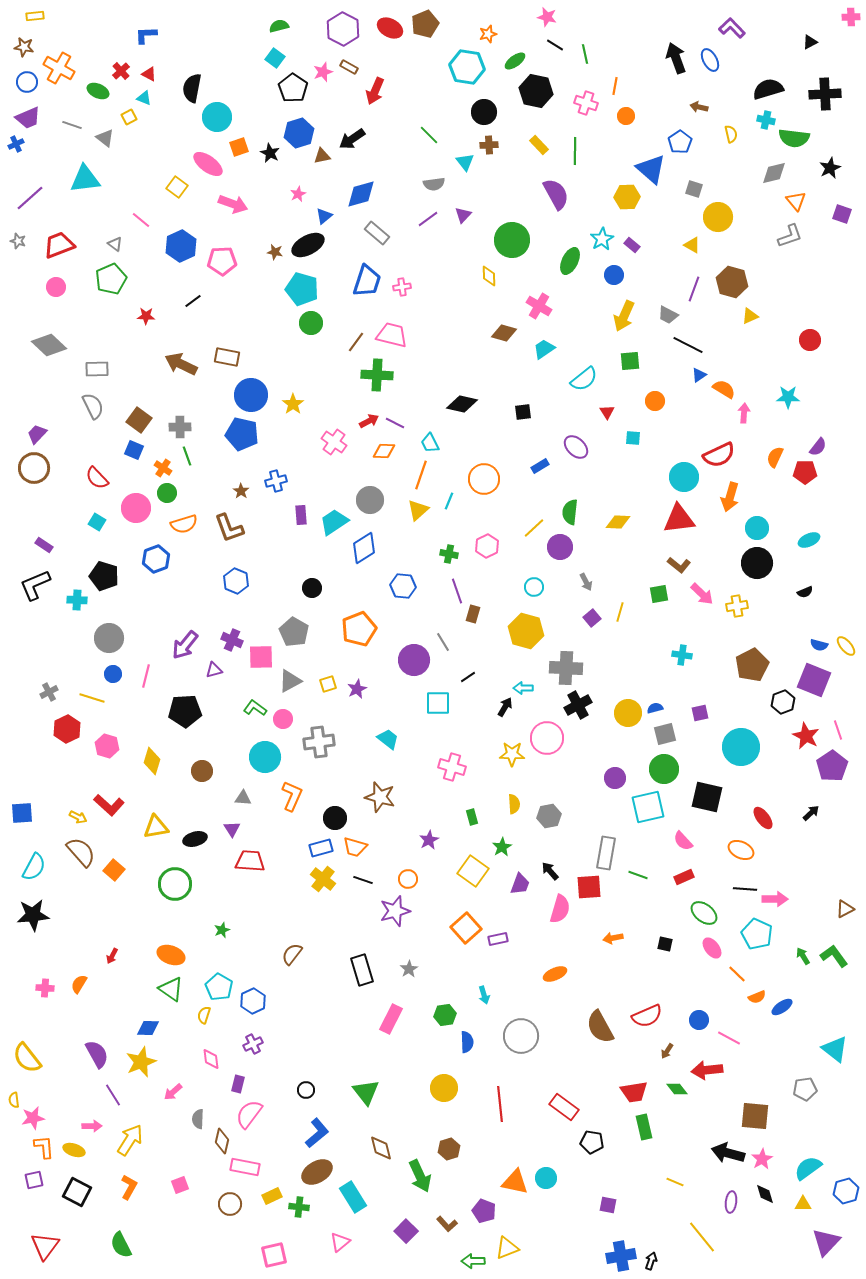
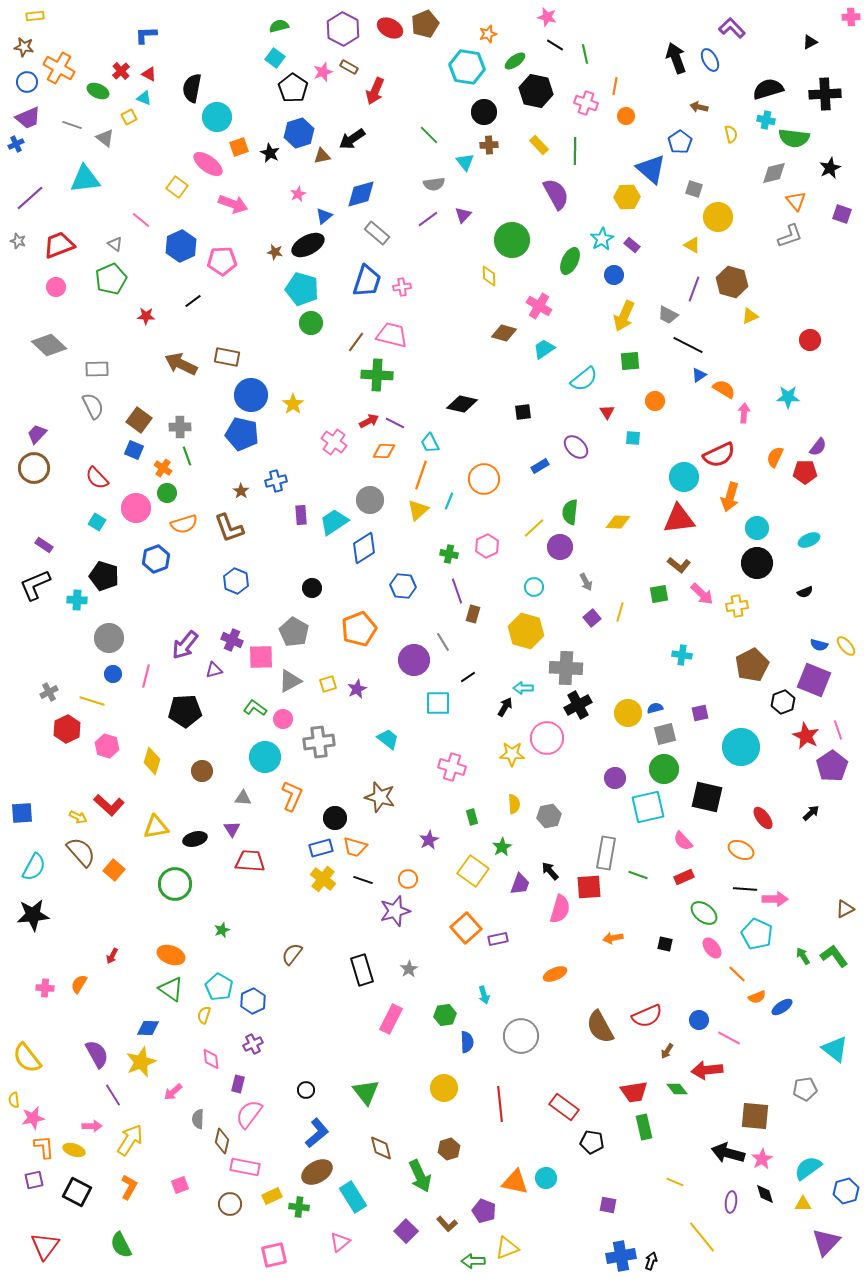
yellow line at (92, 698): moved 3 px down
